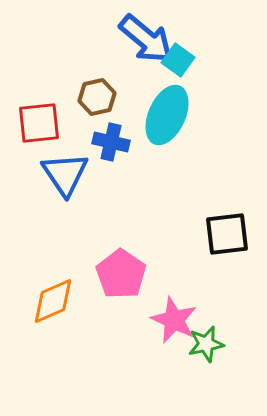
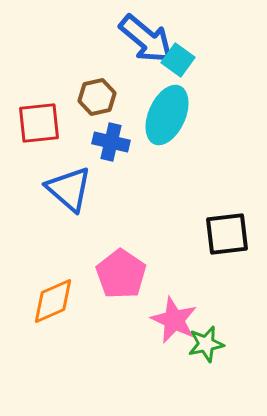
blue triangle: moved 4 px right, 15 px down; rotated 15 degrees counterclockwise
